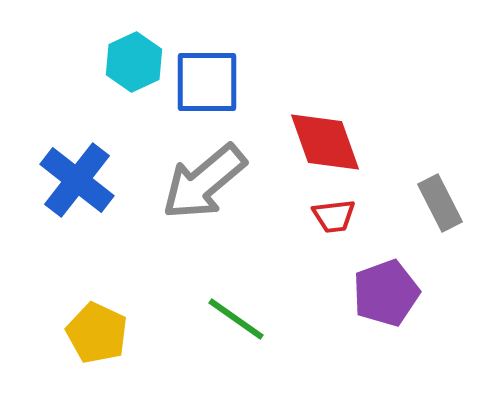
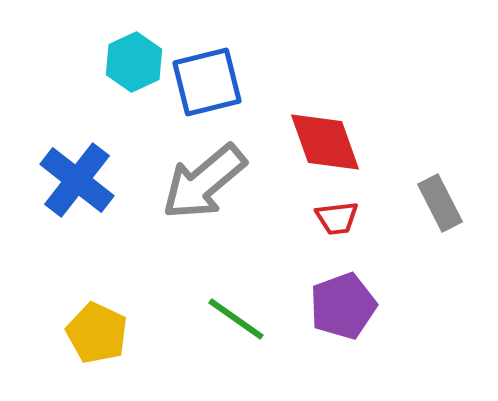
blue square: rotated 14 degrees counterclockwise
red trapezoid: moved 3 px right, 2 px down
purple pentagon: moved 43 px left, 13 px down
